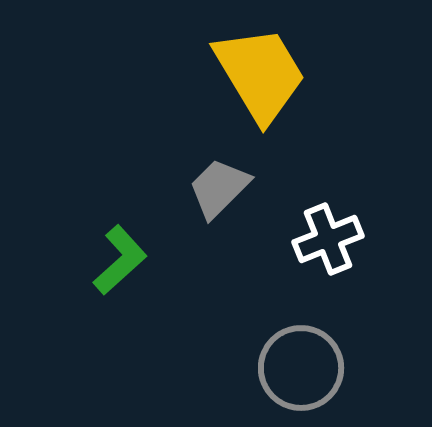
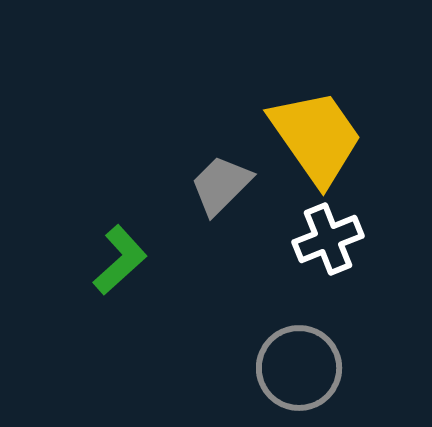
yellow trapezoid: moved 56 px right, 63 px down; rotated 4 degrees counterclockwise
gray trapezoid: moved 2 px right, 3 px up
gray circle: moved 2 px left
